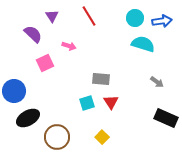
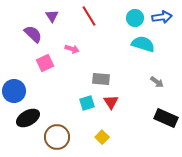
blue arrow: moved 4 px up
pink arrow: moved 3 px right, 3 px down
